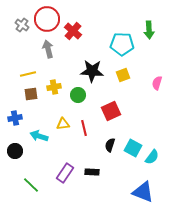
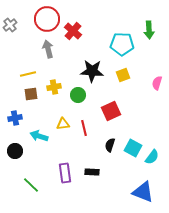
gray cross: moved 12 px left; rotated 16 degrees clockwise
purple rectangle: rotated 42 degrees counterclockwise
